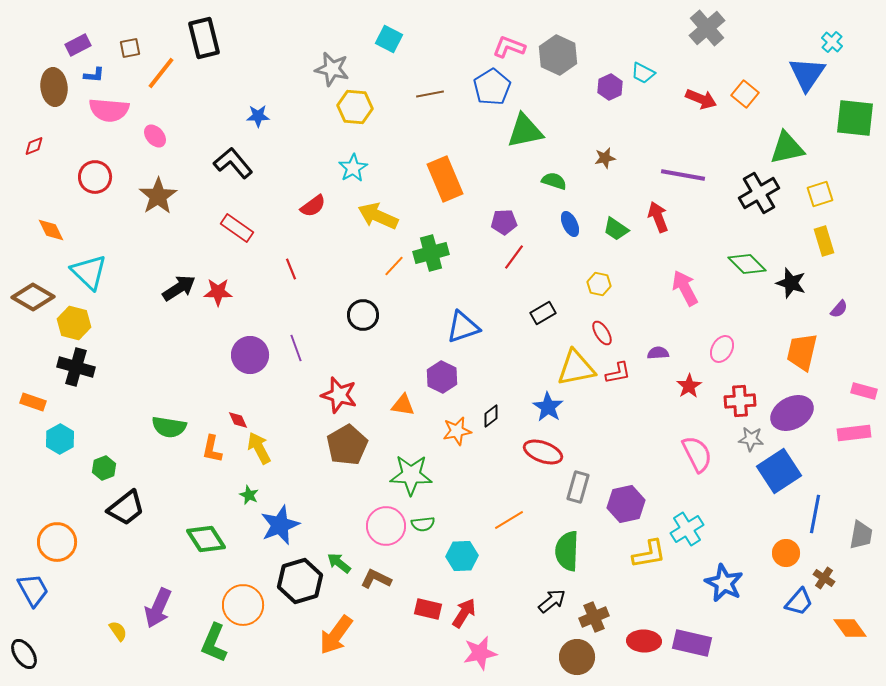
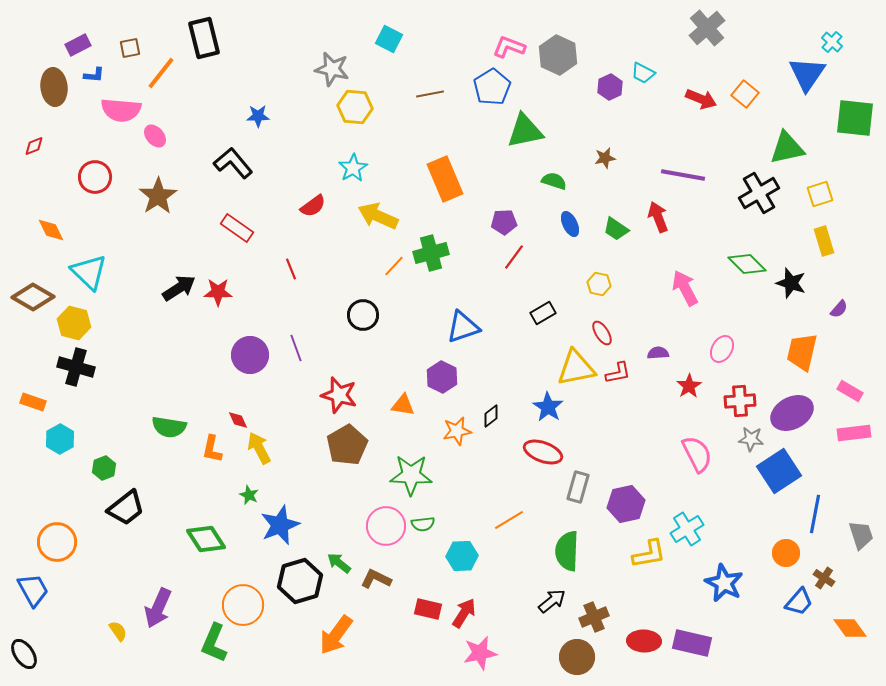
pink semicircle at (109, 110): moved 12 px right
pink rectangle at (864, 391): moved 14 px left; rotated 15 degrees clockwise
gray trapezoid at (861, 535): rotated 28 degrees counterclockwise
